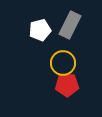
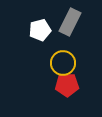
gray rectangle: moved 3 px up
